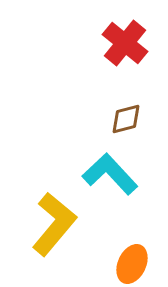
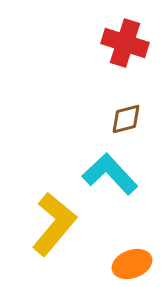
red cross: rotated 21 degrees counterclockwise
orange ellipse: rotated 45 degrees clockwise
